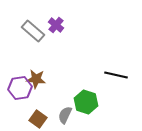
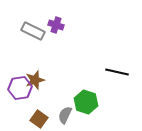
purple cross: rotated 21 degrees counterclockwise
gray rectangle: rotated 15 degrees counterclockwise
black line: moved 1 px right, 3 px up
brown star: moved 1 px left, 1 px down; rotated 24 degrees counterclockwise
brown square: moved 1 px right
